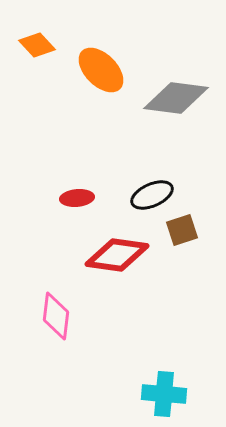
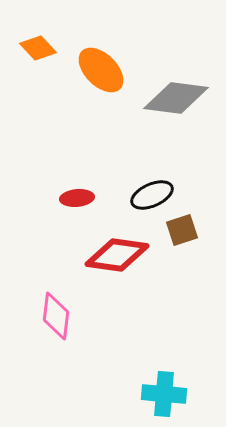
orange diamond: moved 1 px right, 3 px down
